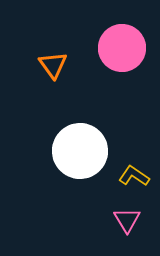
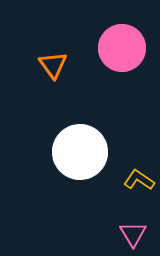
white circle: moved 1 px down
yellow L-shape: moved 5 px right, 4 px down
pink triangle: moved 6 px right, 14 px down
